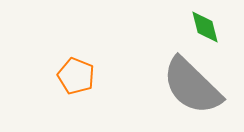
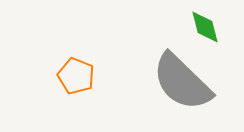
gray semicircle: moved 10 px left, 4 px up
